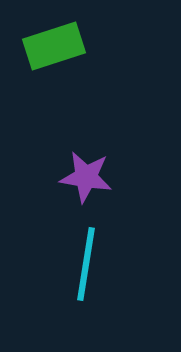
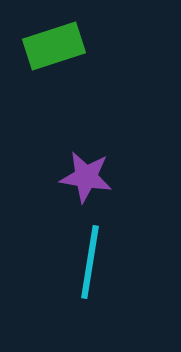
cyan line: moved 4 px right, 2 px up
